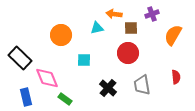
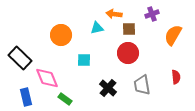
brown square: moved 2 px left, 1 px down
